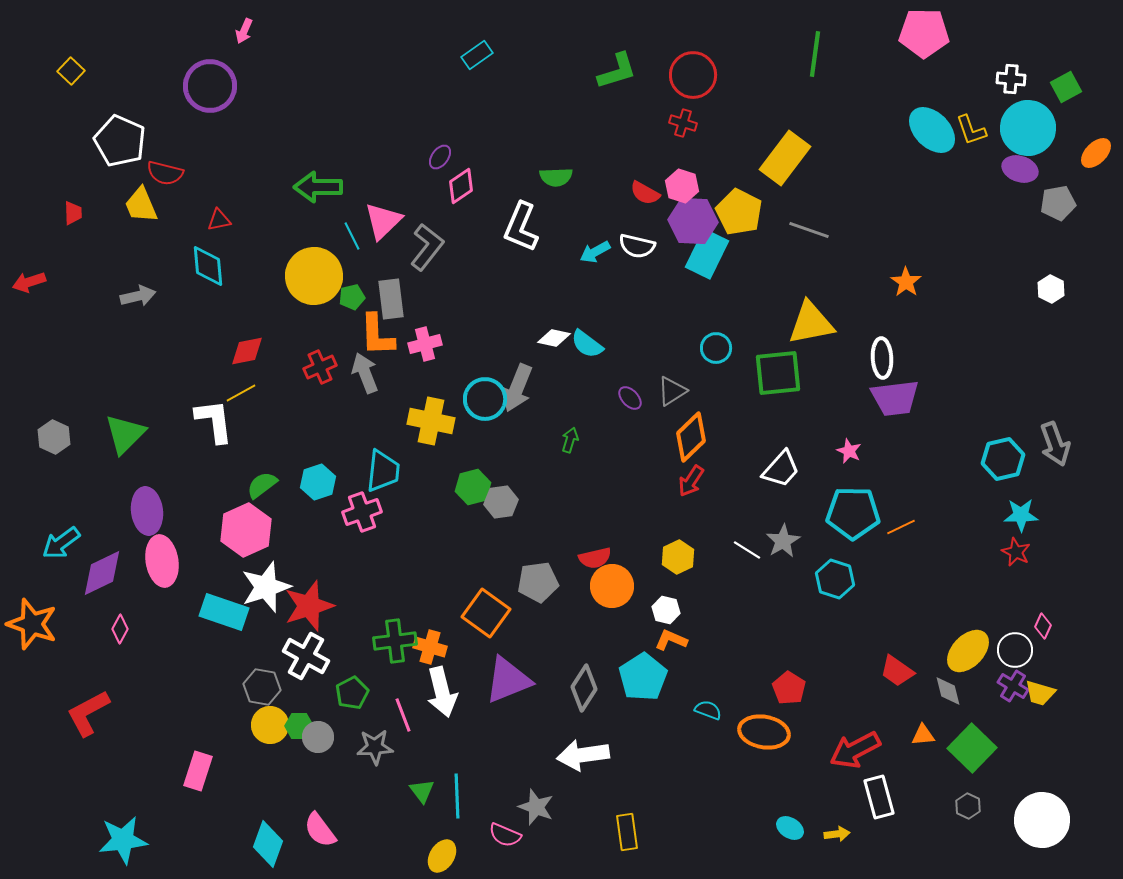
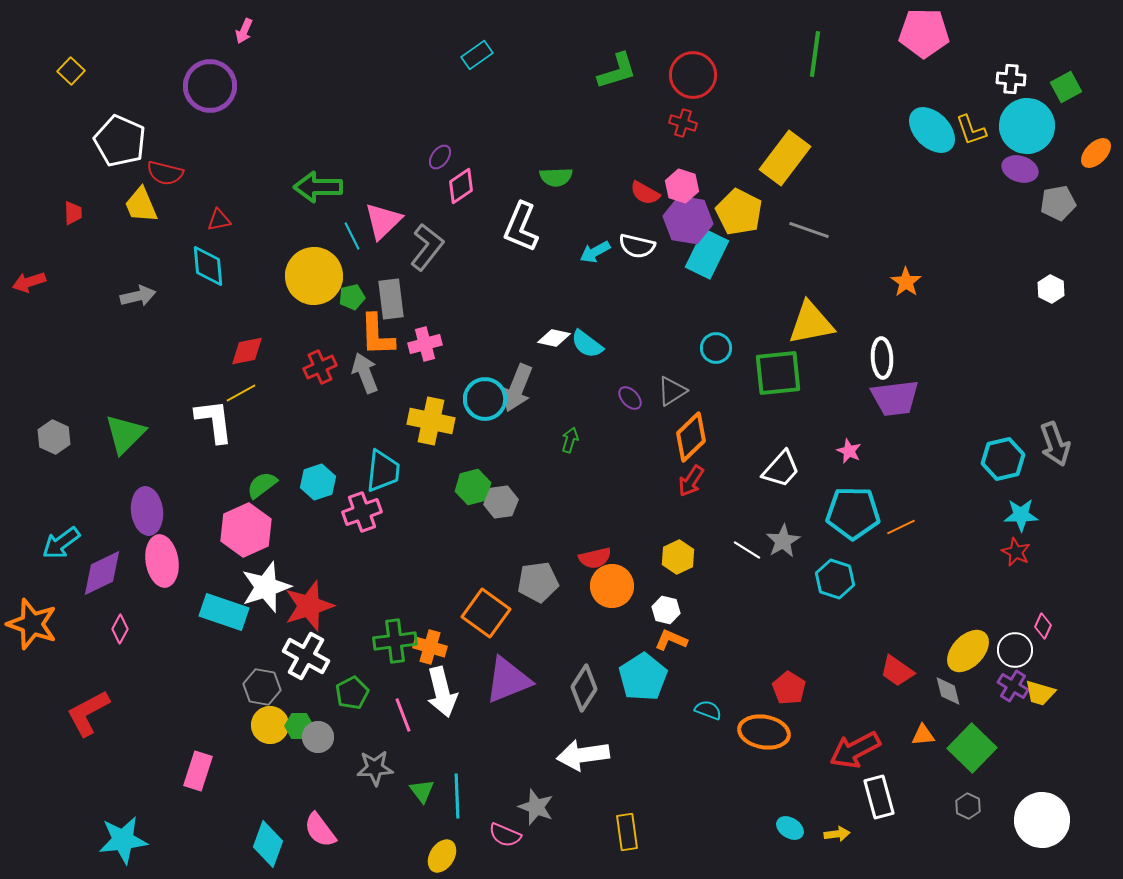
cyan circle at (1028, 128): moved 1 px left, 2 px up
purple hexagon at (693, 221): moved 5 px left, 1 px up; rotated 6 degrees clockwise
gray star at (375, 747): moved 21 px down
